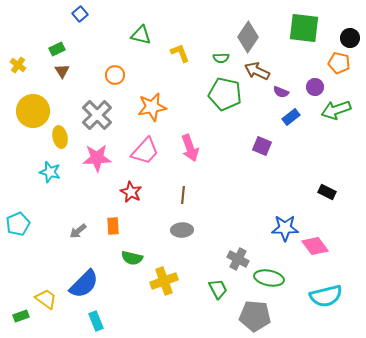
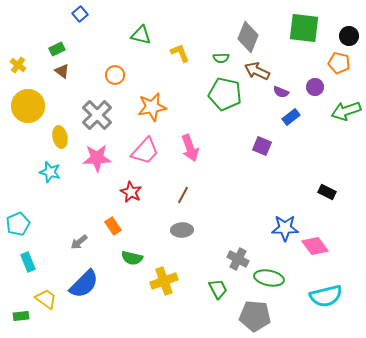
gray diamond at (248, 37): rotated 12 degrees counterclockwise
black circle at (350, 38): moved 1 px left, 2 px up
brown triangle at (62, 71): rotated 21 degrees counterclockwise
green arrow at (336, 110): moved 10 px right, 1 px down
yellow circle at (33, 111): moved 5 px left, 5 px up
brown line at (183, 195): rotated 24 degrees clockwise
orange rectangle at (113, 226): rotated 30 degrees counterclockwise
gray arrow at (78, 231): moved 1 px right, 11 px down
green rectangle at (21, 316): rotated 14 degrees clockwise
cyan rectangle at (96, 321): moved 68 px left, 59 px up
